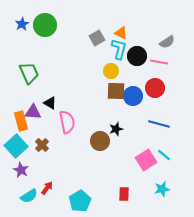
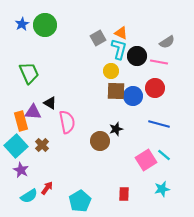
gray square: moved 1 px right
